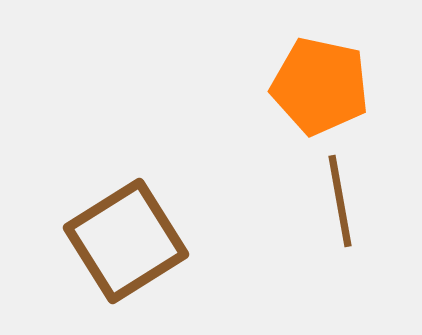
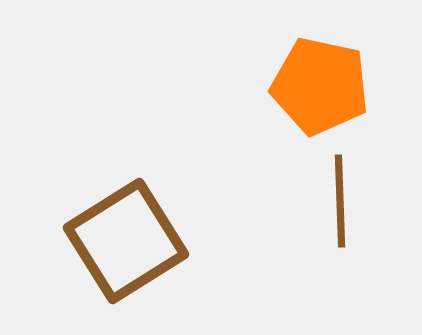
brown line: rotated 8 degrees clockwise
